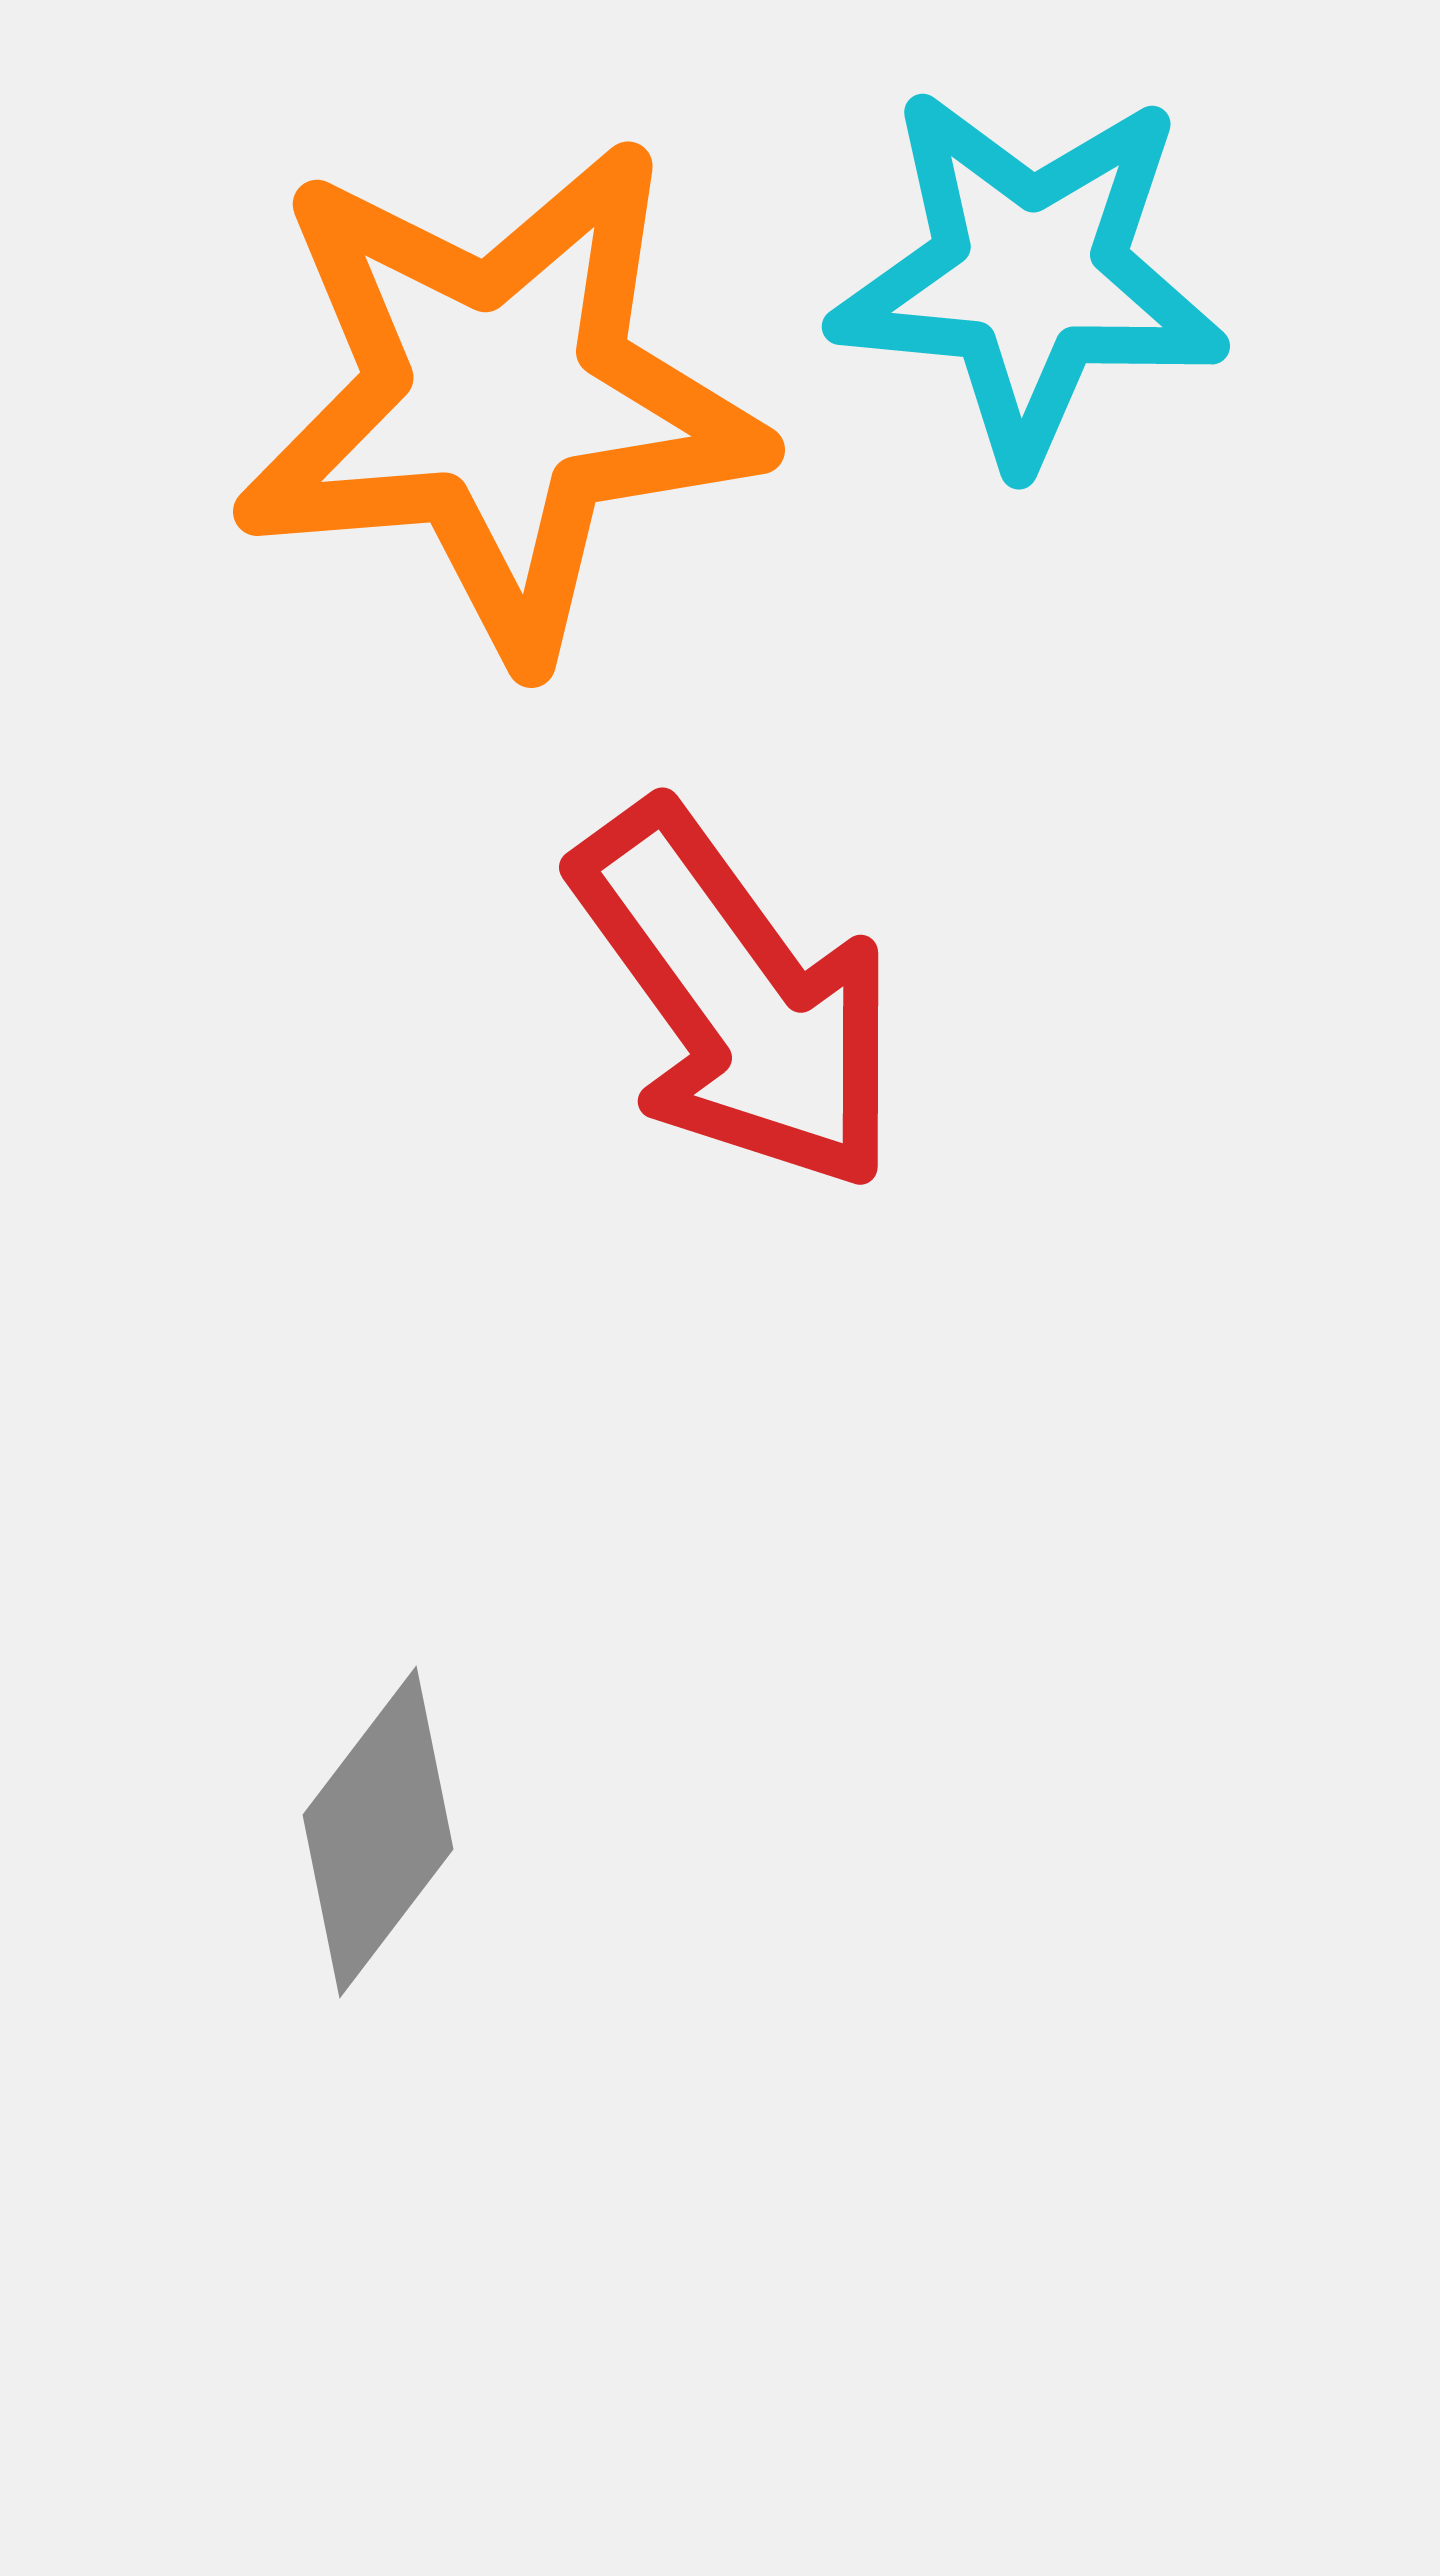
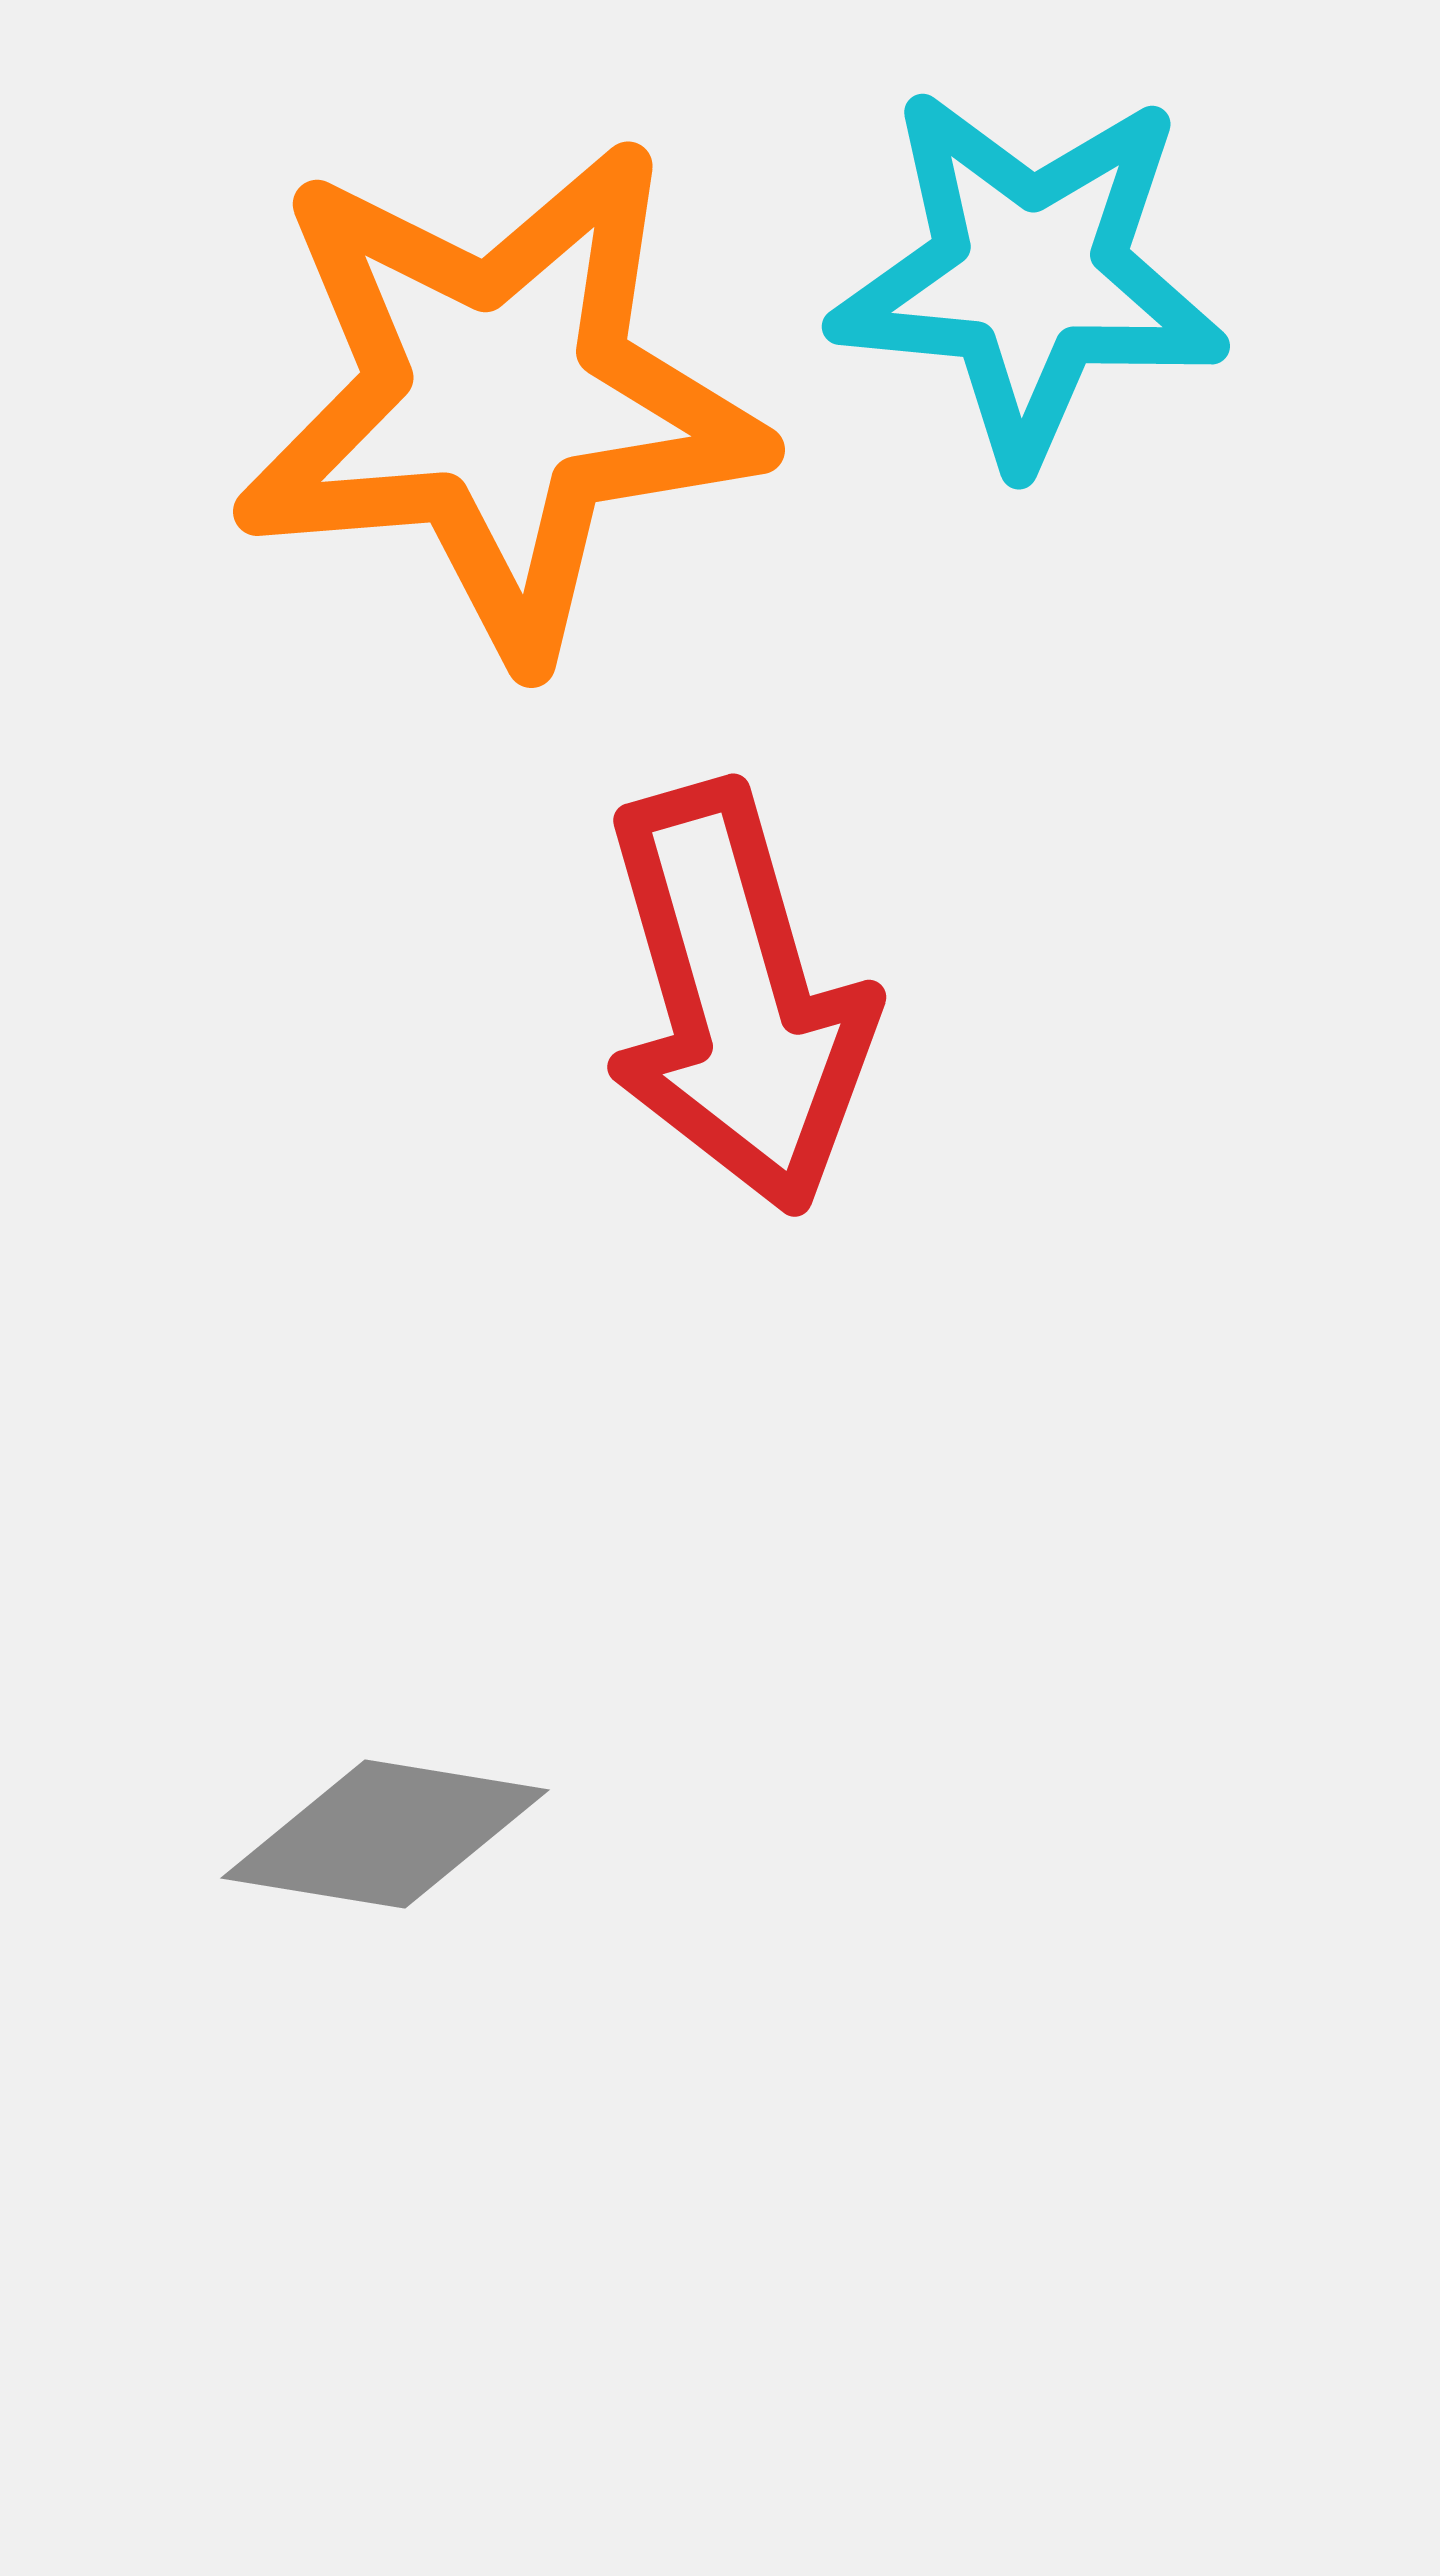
red arrow: rotated 20 degrees clockwise
gray diamond: moved 7 px right, 2 px down; rotated 62 degrees clockwise
